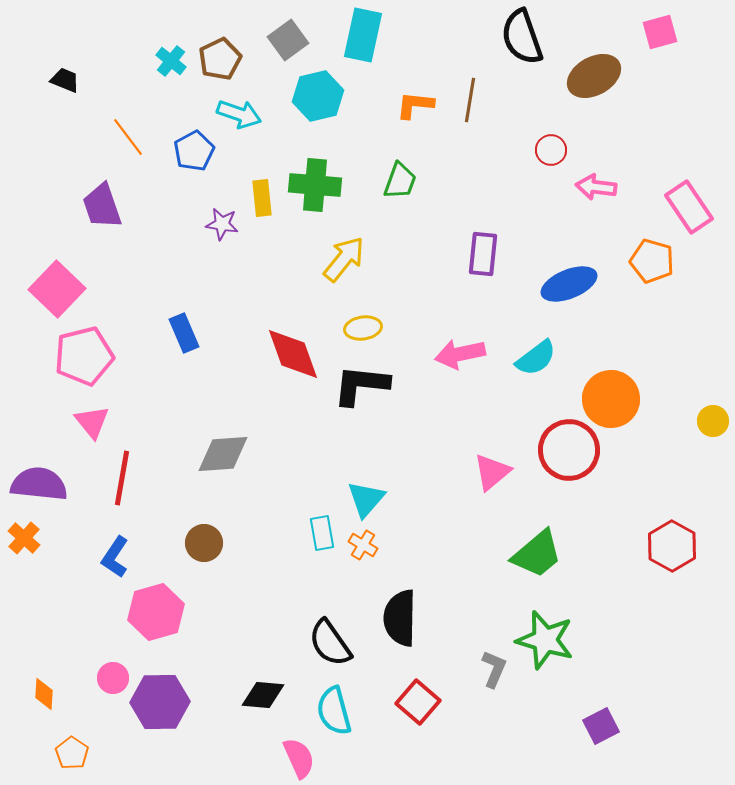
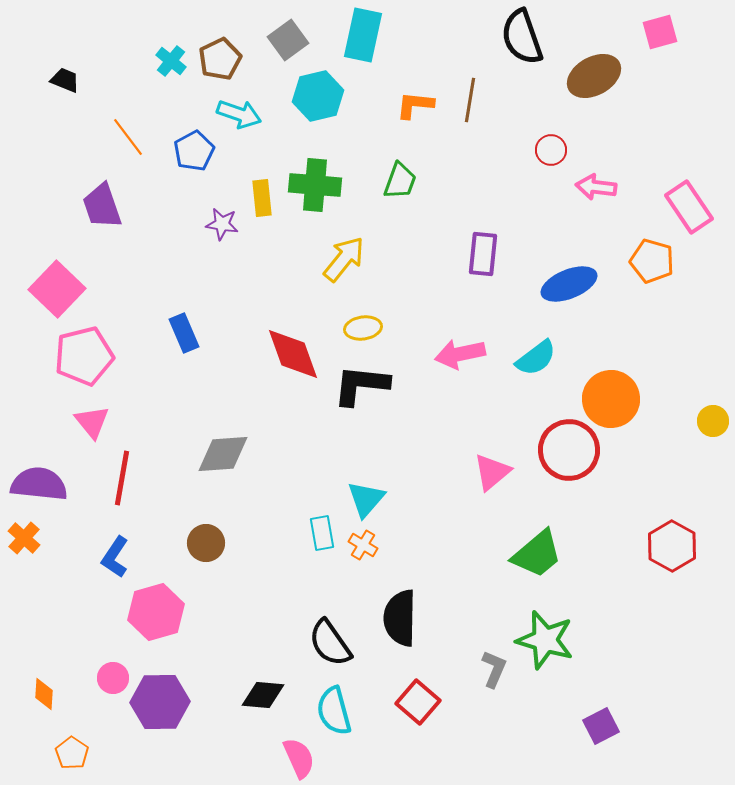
brown circle at (204, 543): moved 2 px right
